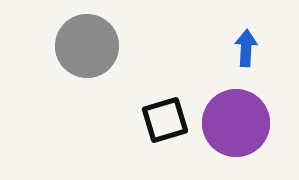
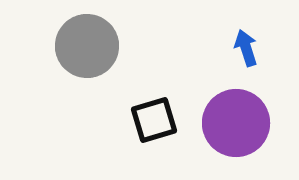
blue arrow: rotated 21 degrees counterclockwise
black square: moved 11 px left
